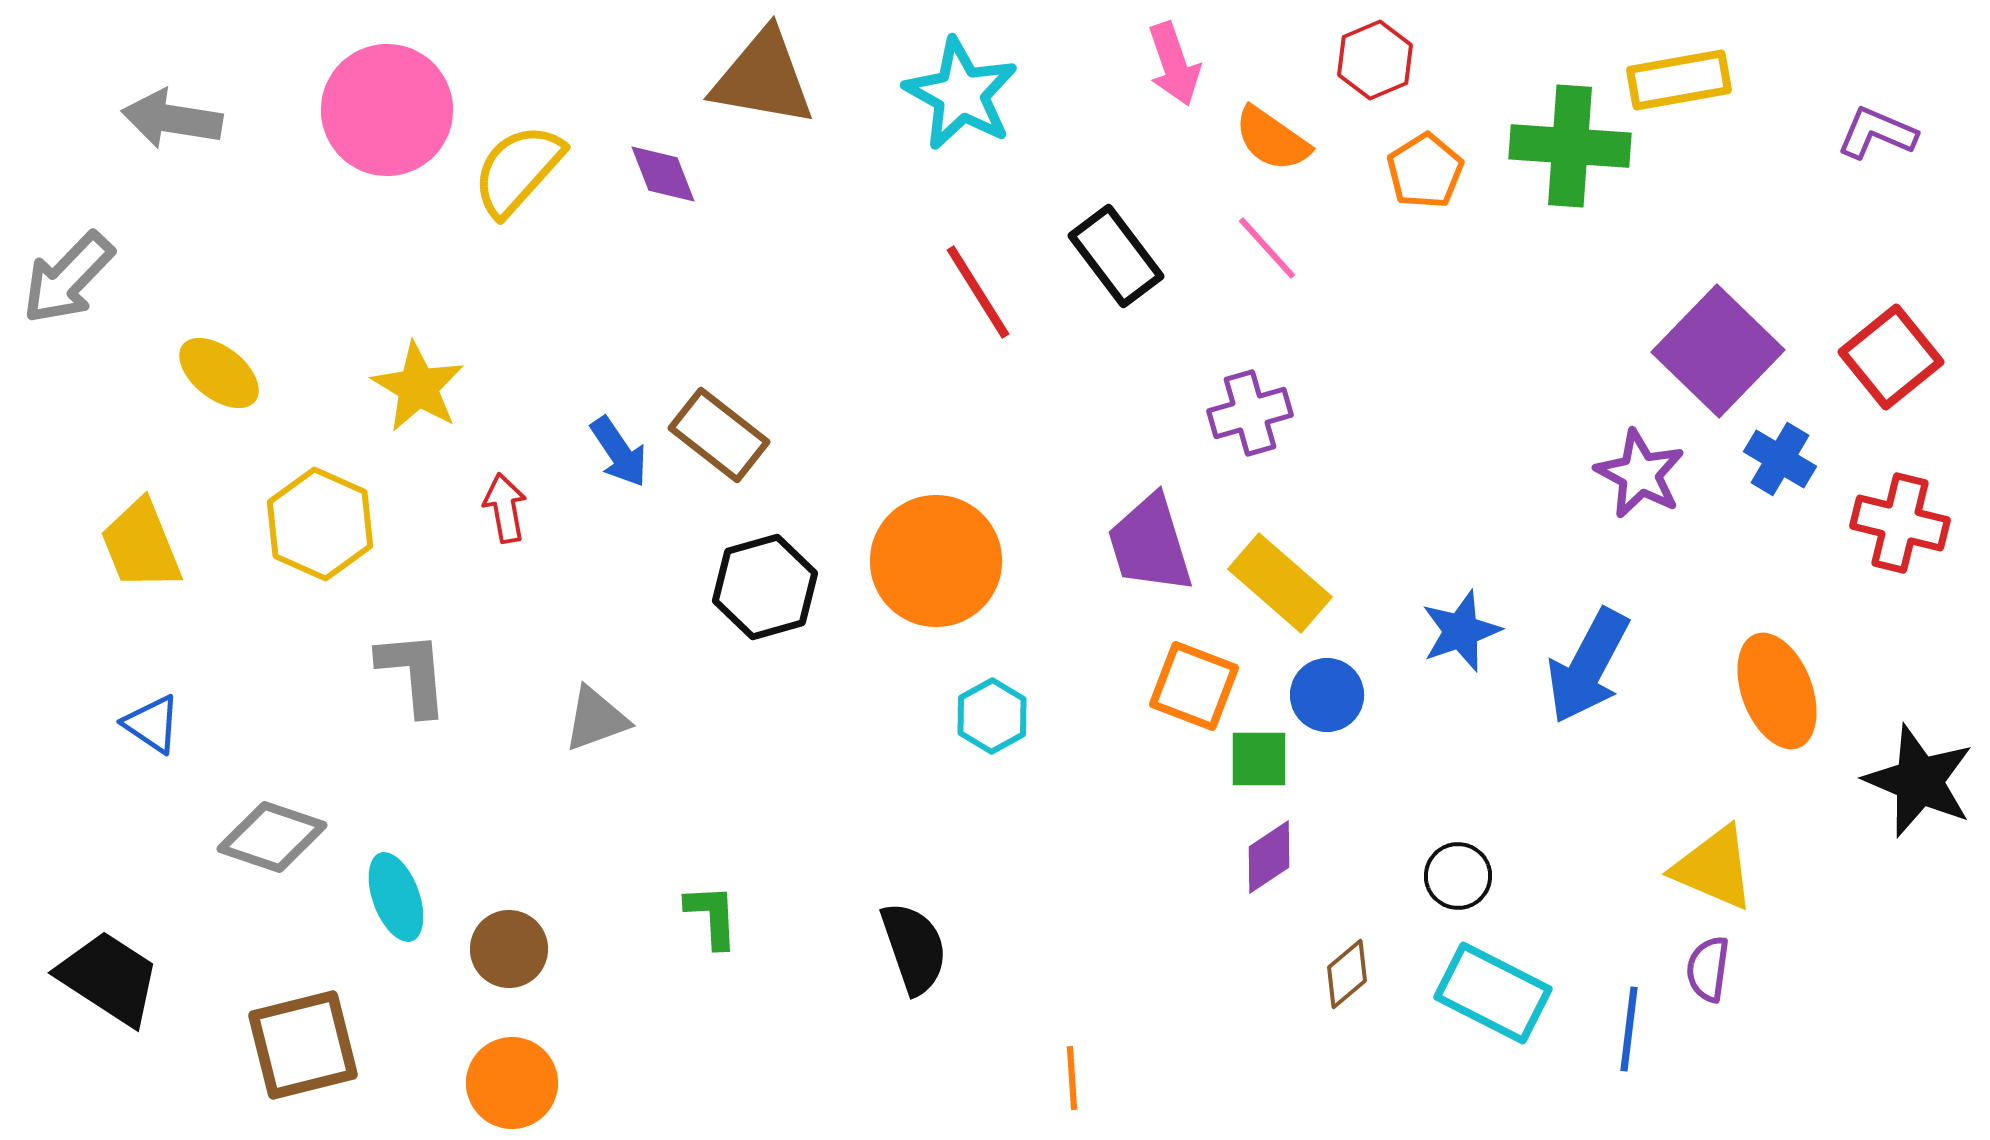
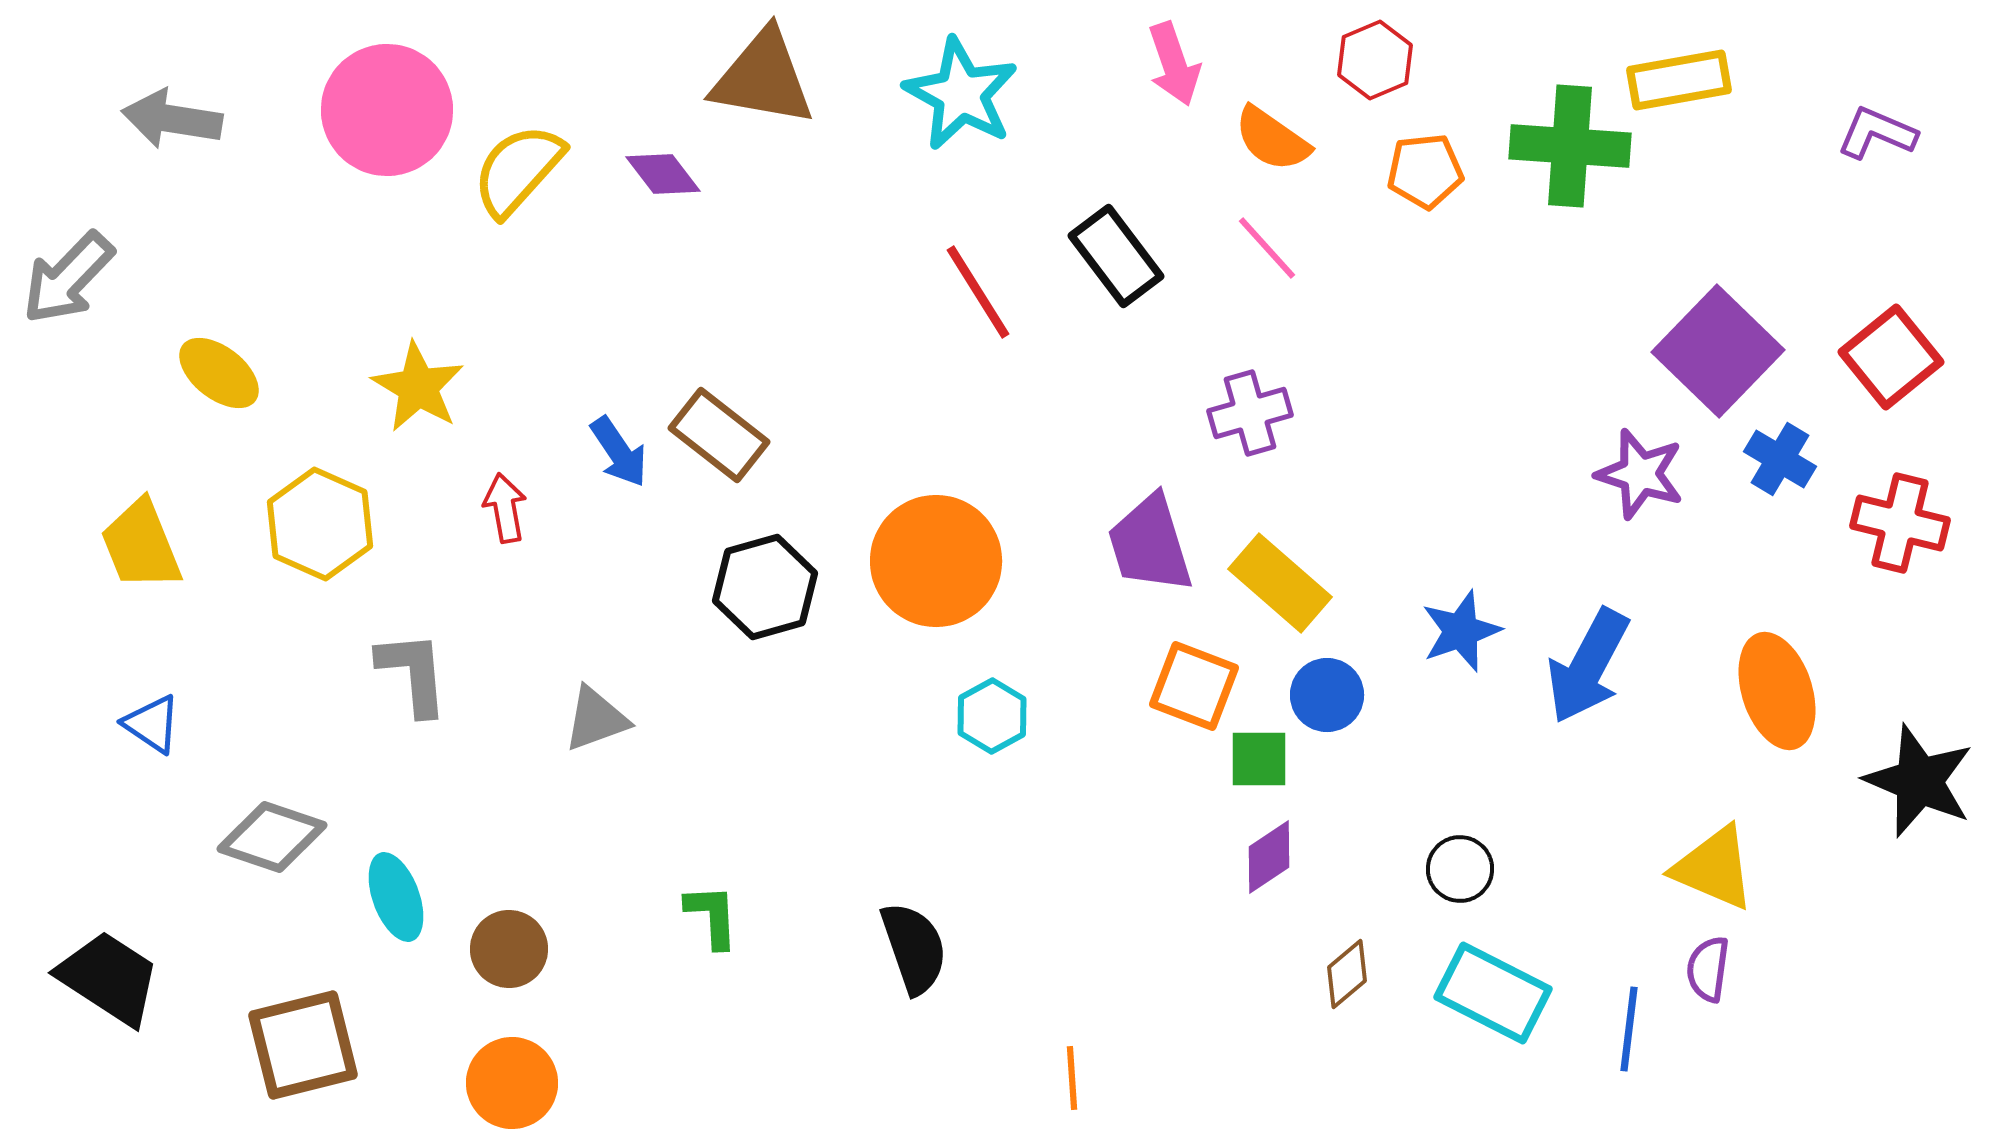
orange pentagon at (1425, 171): rotated 26 degrees clockwise
purple diamond at (663, 174): rotated 16 degrees counterclockwise
purple star at (1640, 474): rotated 10 degrees counterclockwise
orange ellipse at (1777, 691): rotated 3 degrees clockwise
black circle at (1458, 876): moved 2 px right, 7 px up
